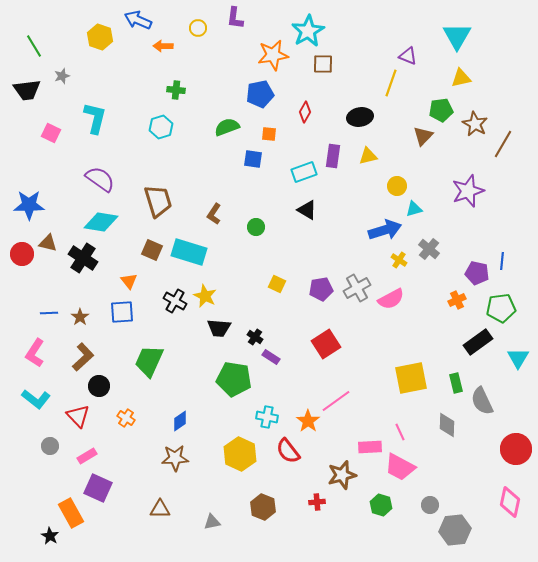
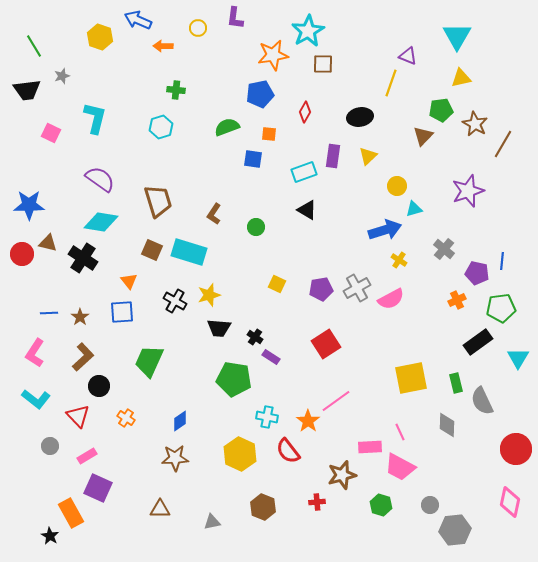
yellow triangle at (368, 156): rotated 30 degrees counterclockwise
gray cross at (429, 249): moved 15 px right
yellow star at (205, 296): moved 4 px right, 1 px up; rotated 30 degrees clockwise
